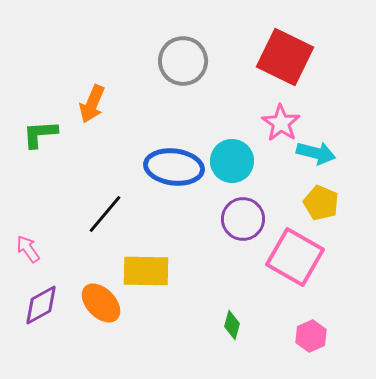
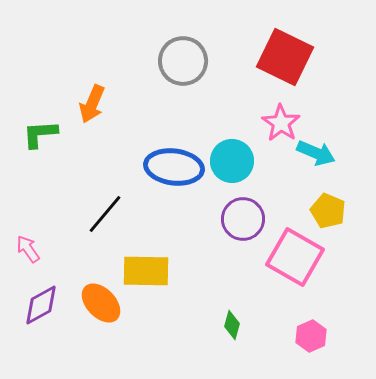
cyan arrow: rotated 9 degrees clockwise
yellow pentagon: moved 7 px right, 8 px down
